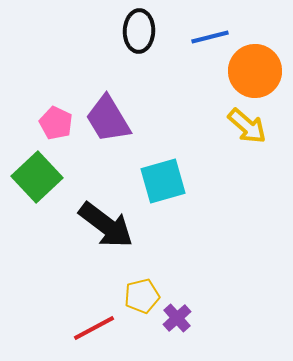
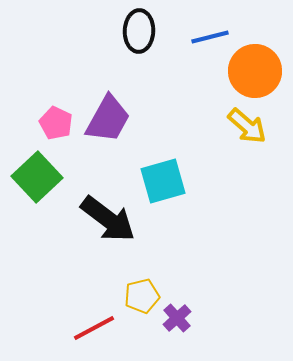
purple trapezoid: rotated 120 degrees counterclockwise
black arrow: moved 2 px right, 6 px up
